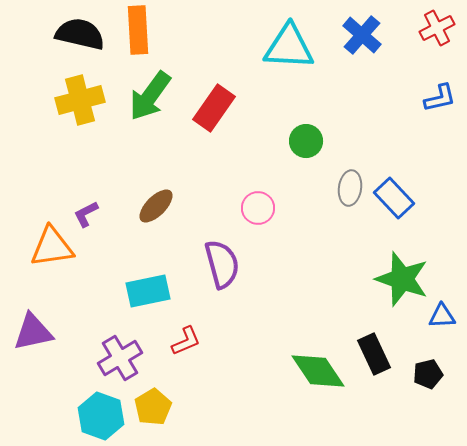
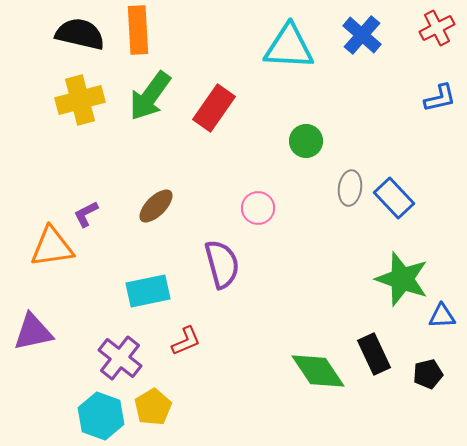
purple cross: rotated 21 degrees counterclockwise
